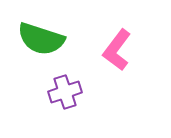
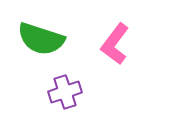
pink L-shape: moved 2 px left, 6 px up
